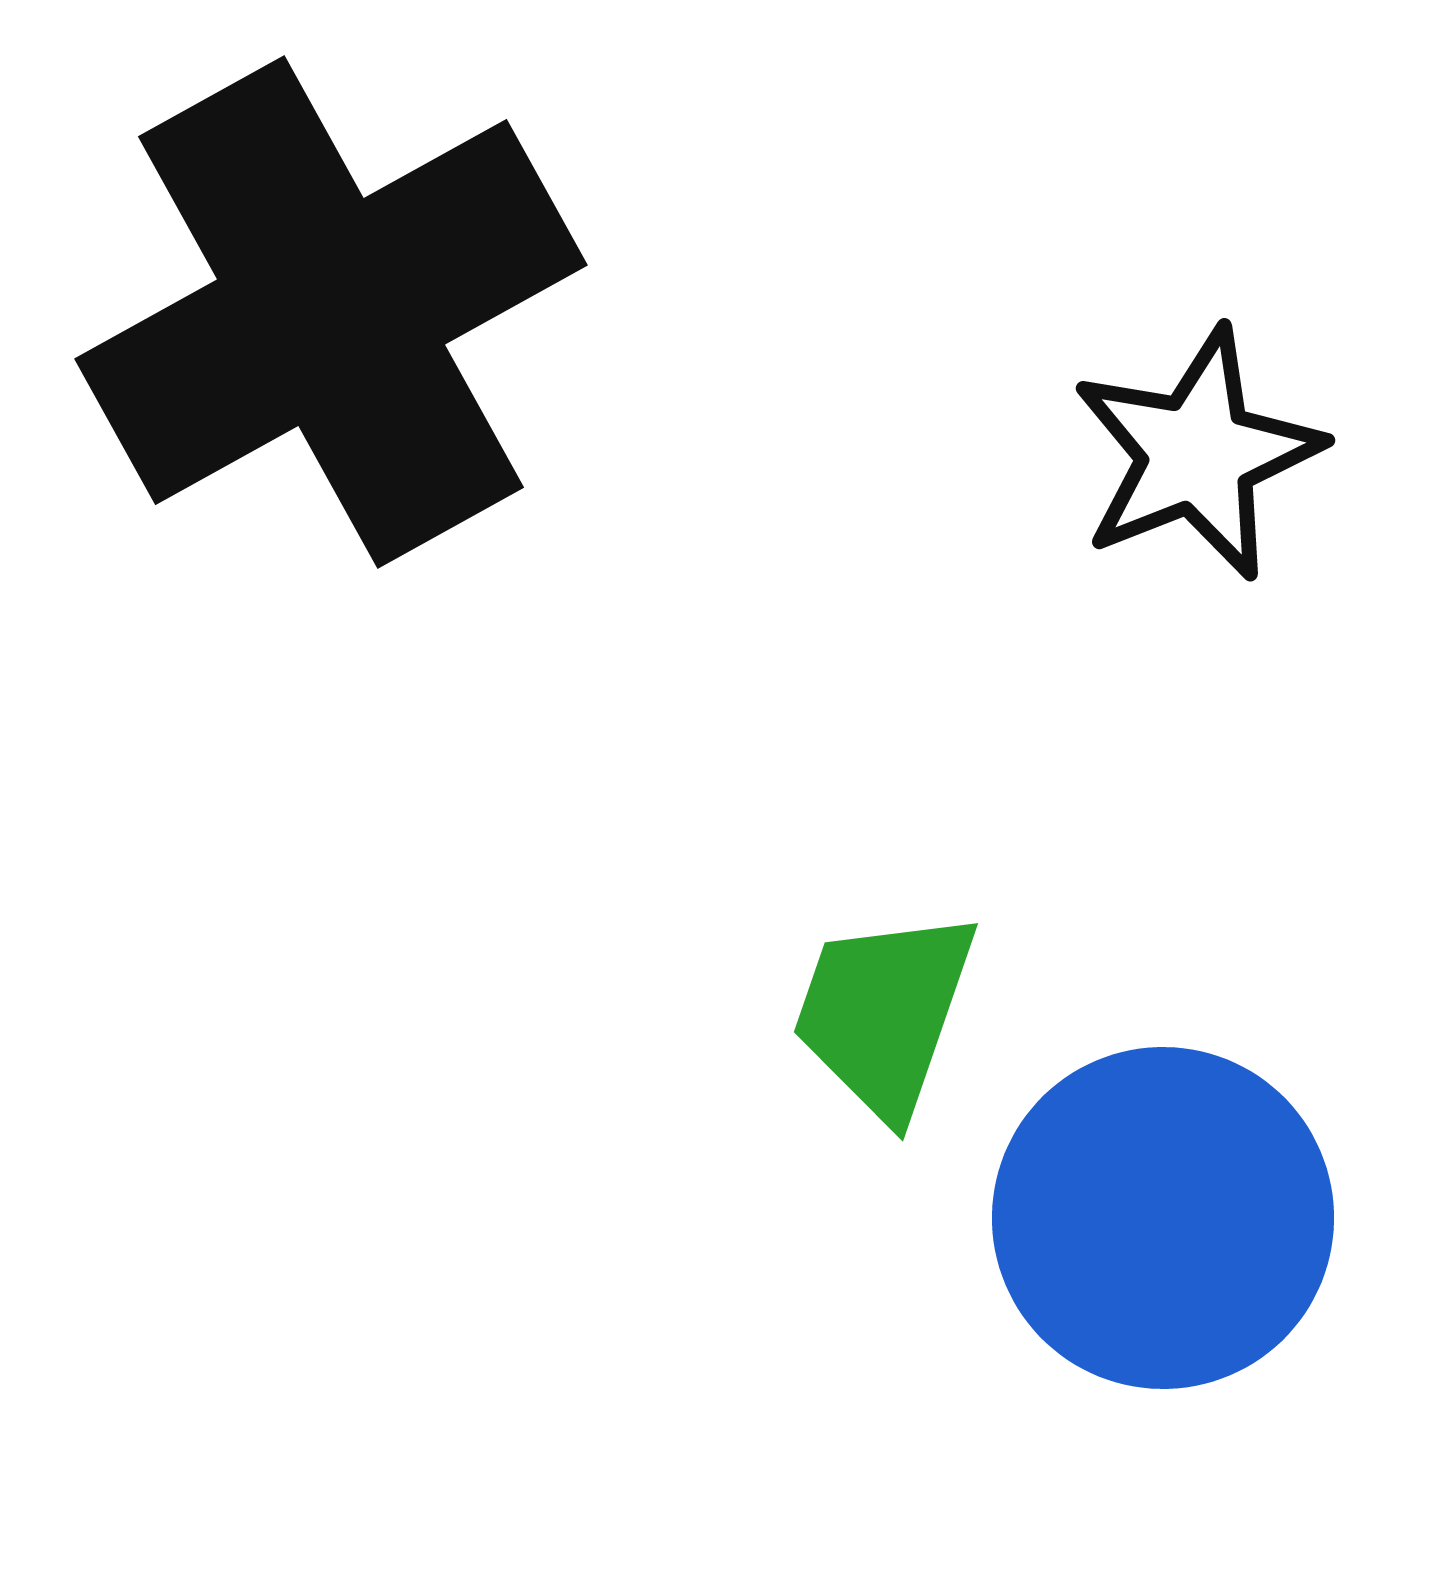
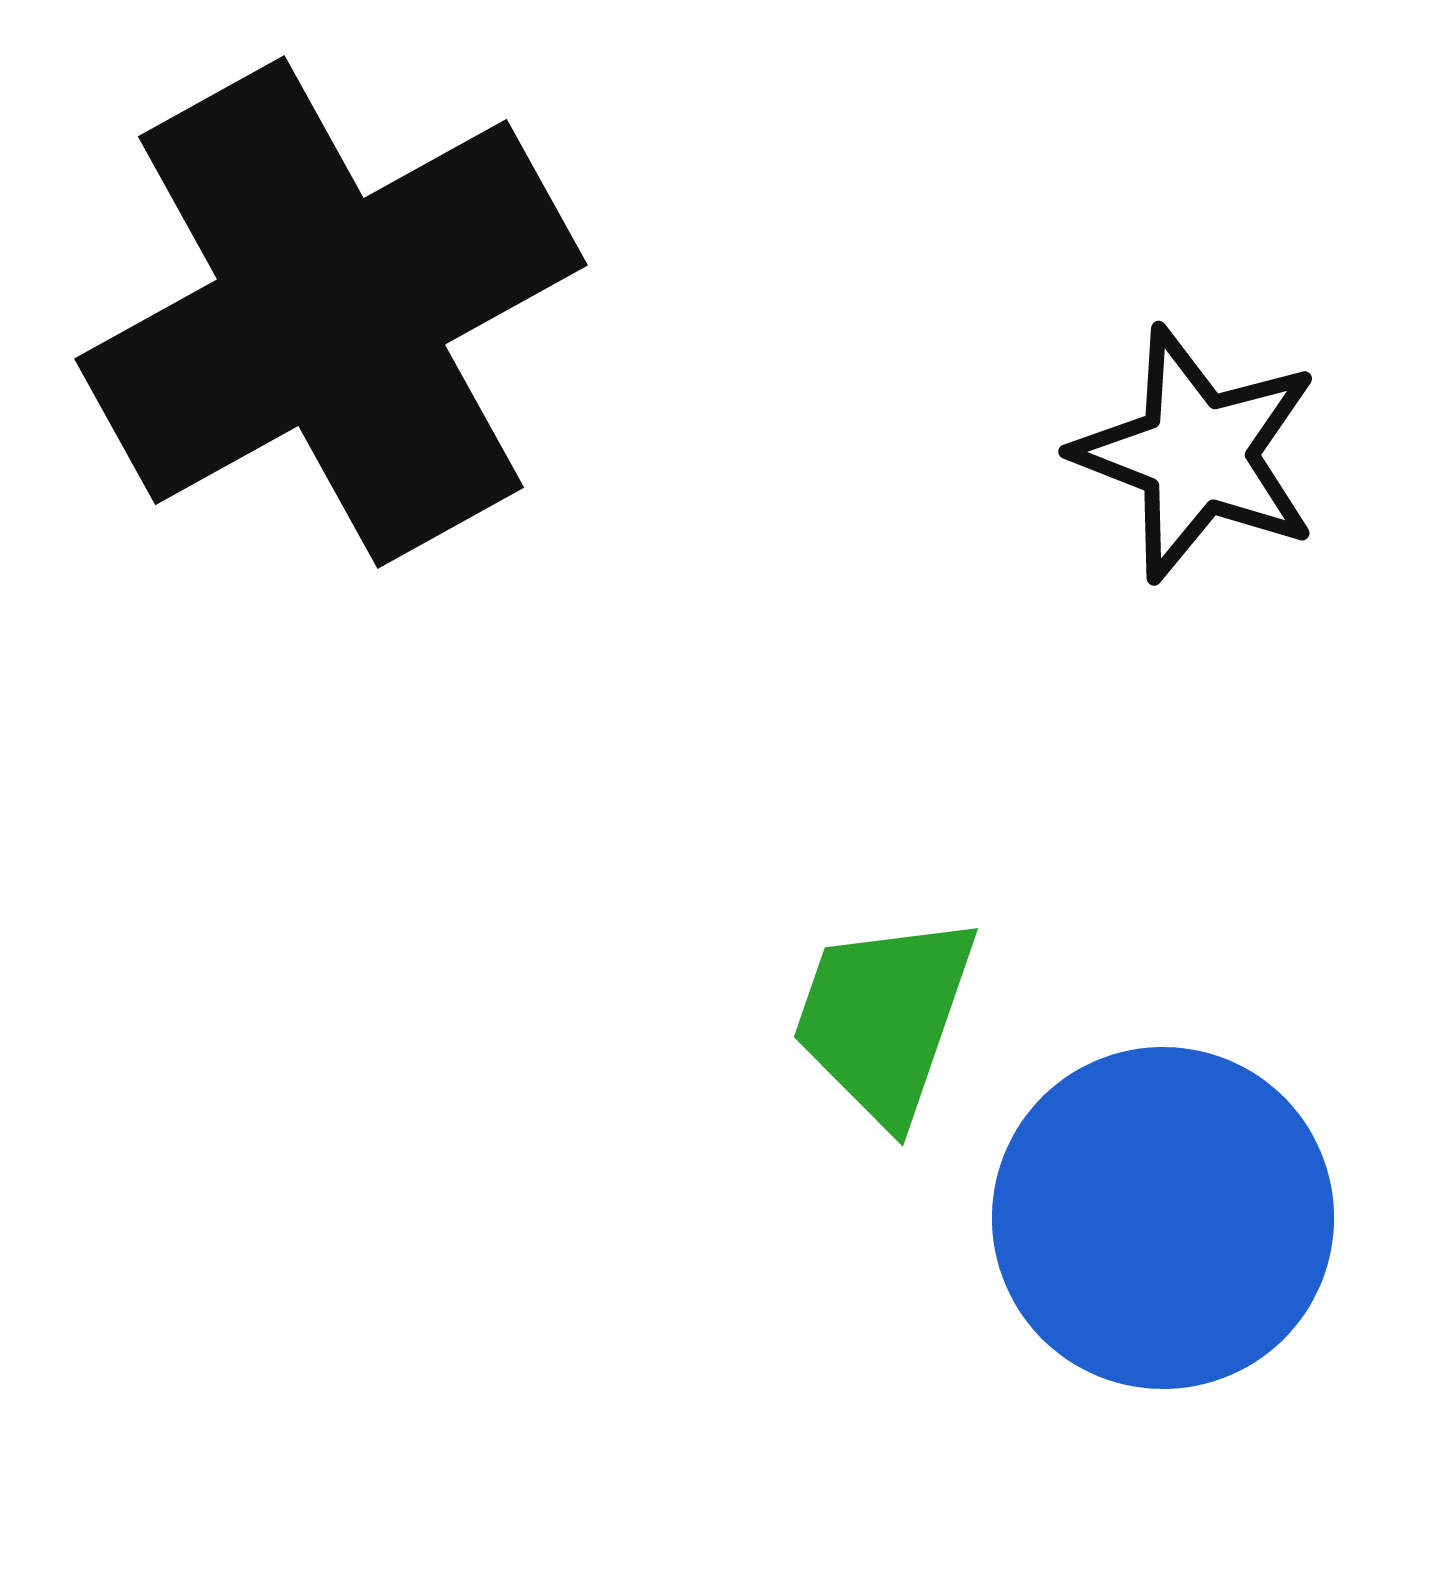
black star: rotated 29 degrees counterclockwise
green trapezoid: moved 5 px down
